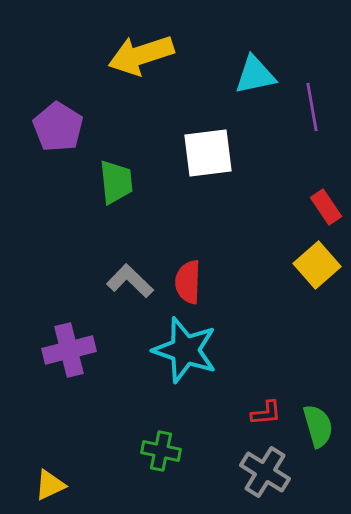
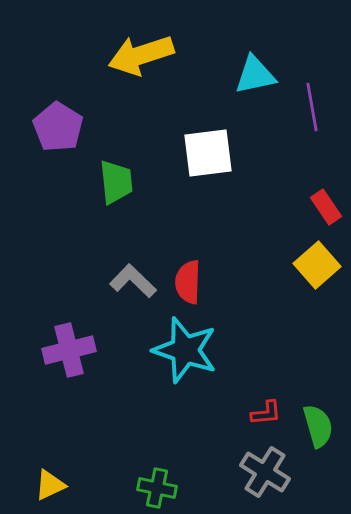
gray L-shape: moved 3 px right
green cross: moved 4 px left, 37 px down
